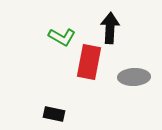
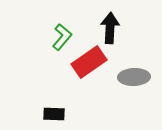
green L-shape: rotated 80 degrees counterclockwise
red rectangle: rotated 44 degrees clockwise
black rectangle: rotated 10 degrees counterclockwise
